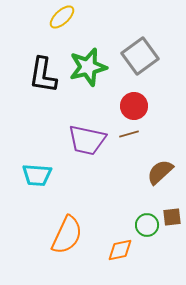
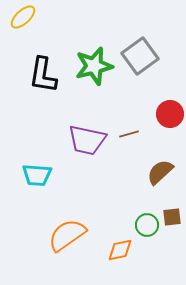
yellow ellipse: moved 39 px left
green star: moved 6 px right, 1 px up
red circle: moved 36 px right, 8 px down
orange semicircle: rotated 150 degrees counterclockwise
